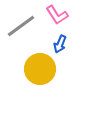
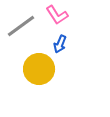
yellow circle: moved 1 px left
